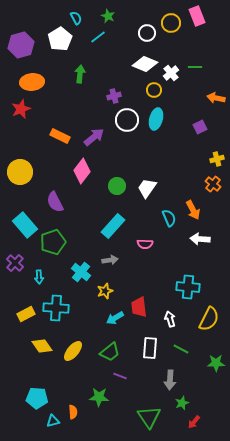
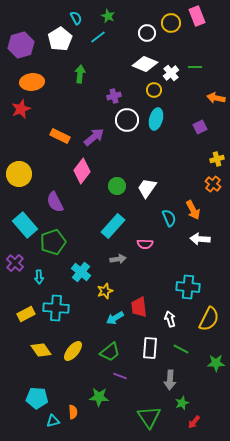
yellow circle at (20, 172): moved 1 px left, 2 px down
gray arrow at (110, 260): moved 8 px right, 1 px up
yellow diamond at (42, 346): moved 1 px left, 4 px down
